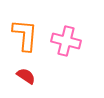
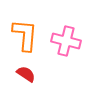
red semicircle: moved 2 px up
